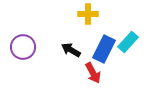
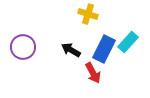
yellow cross: rotated 18 degrees clockwise
